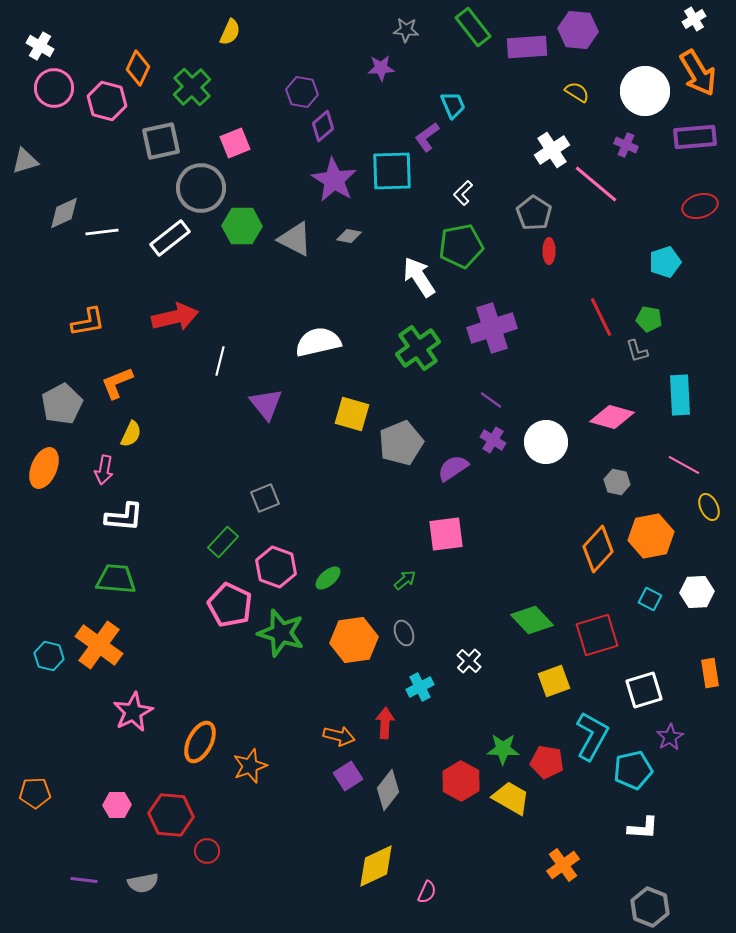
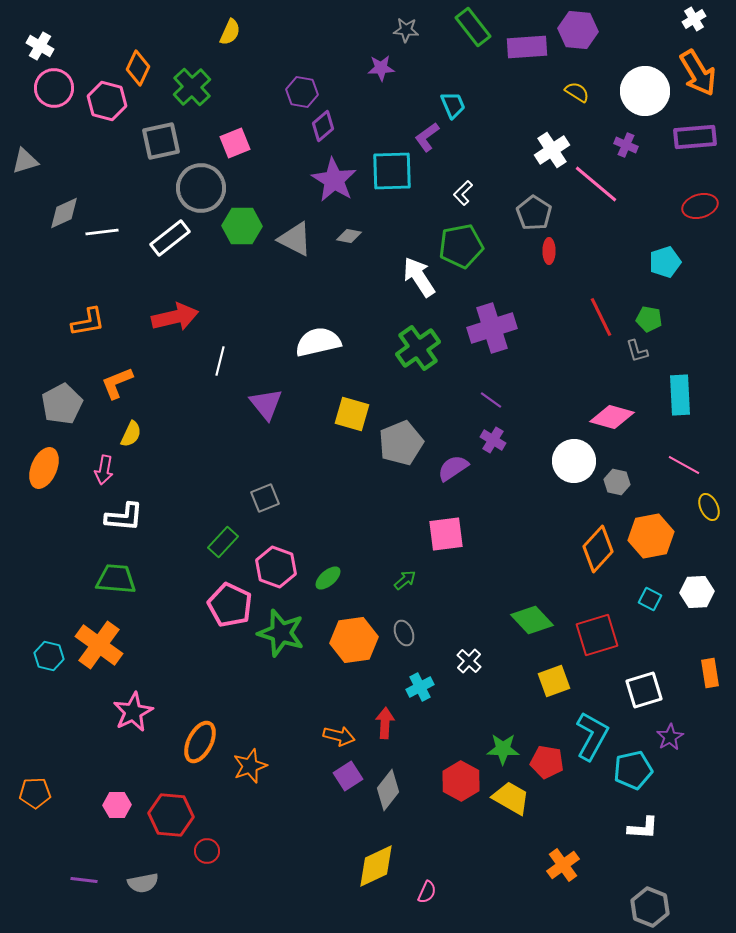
white circle at (546, 442): moved 28 px right, 19 px down
